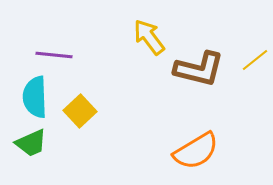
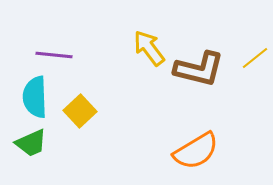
yellow arrow: moved 11 px down
yellow line: moved 2 px up
